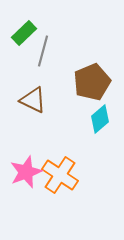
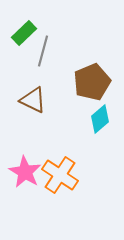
pink star: moved 1 px left; rotated 20 degrees counterclockwise
